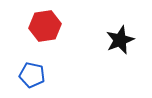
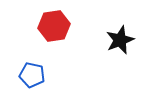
red hexagon: moved 9 px right
